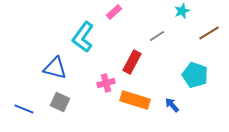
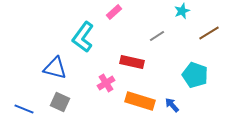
red rectangle: rotated 75 degrees clockwise
pink cross: rotated 18 degrees counterclockwise
orange rectangle: moved 5 px right, 1 px down
